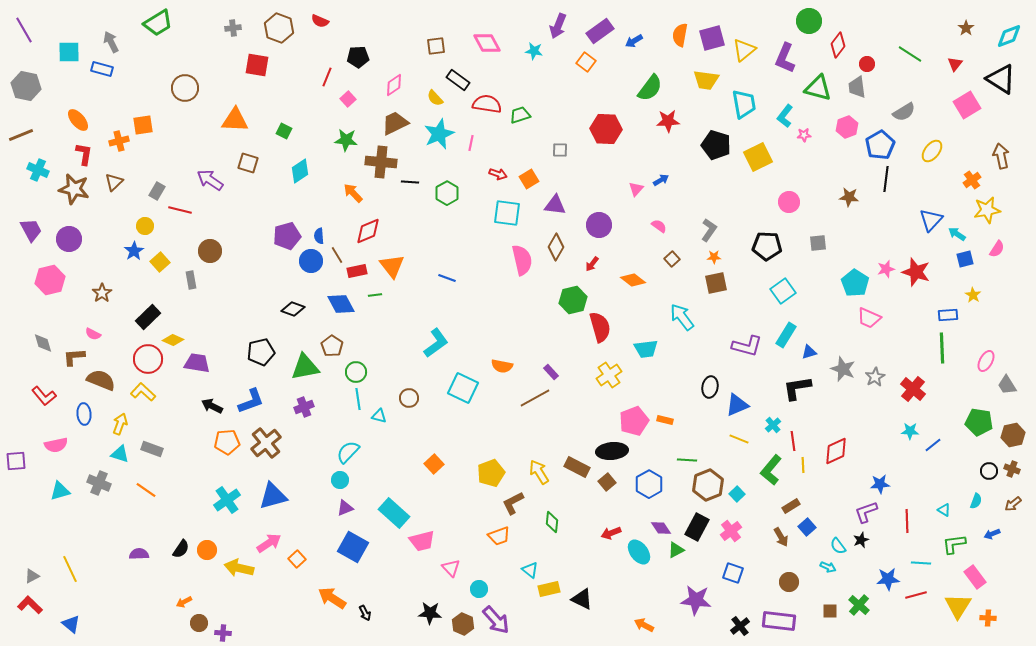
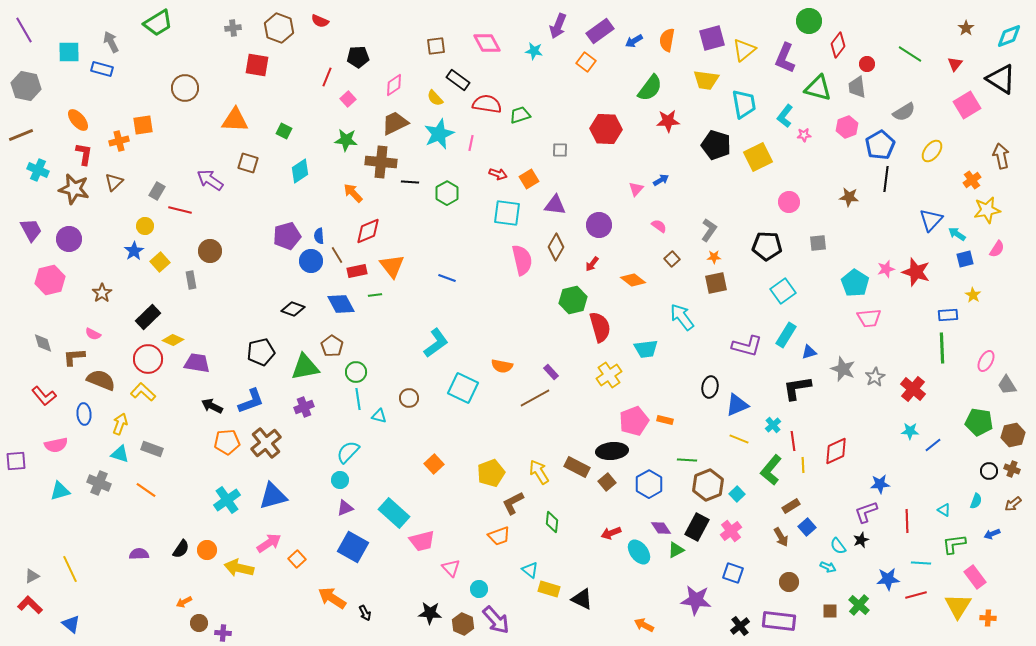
orange semicircle at (680, 35): moved 13 px left, 5 px down
pink trapezoid at (869, 318): rotated 30 degrees counterclockwise
yellow rectangle at (549, 589): rotated 30 degrees clockwise
